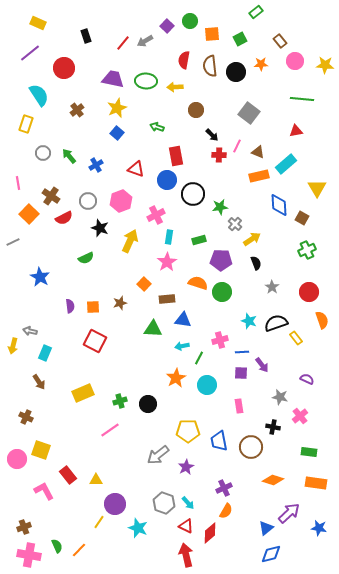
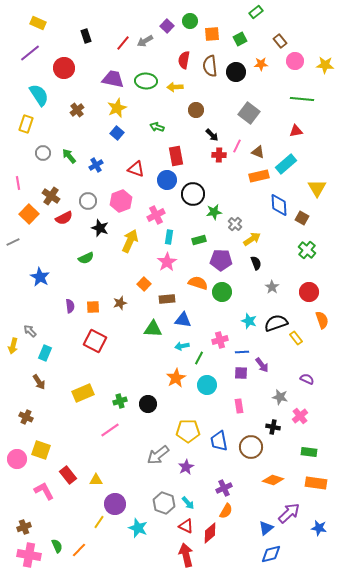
green star at (220, 207): moved 6 px left, 5 px down
green cross at (307, 250): rotated 24 degrees counterclockwise
gray arrow at (30, 331): rotated 32 degrees clockwise
